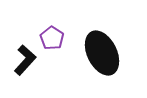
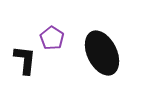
black L-shape: rotated 36 degrees counterclockwise
